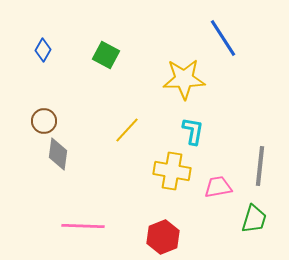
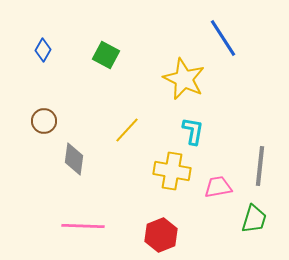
yellow star: rotated 27 degrees clockwise
gray diamond: moved 16 px right, 5 px down
red hexagon: moved 2 px left, 2 px up
